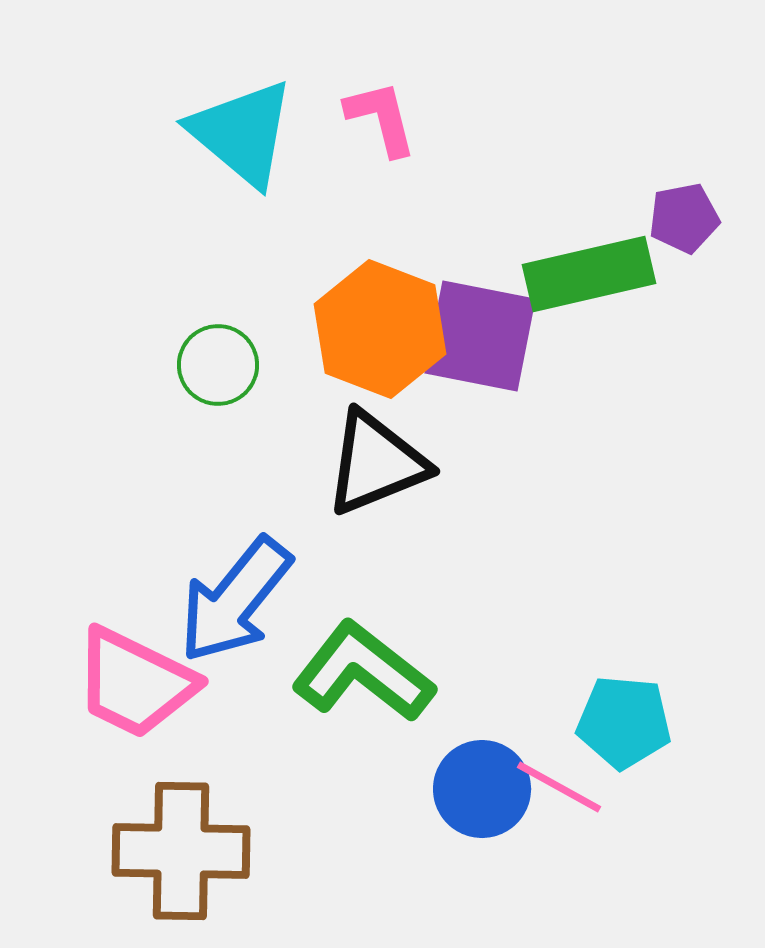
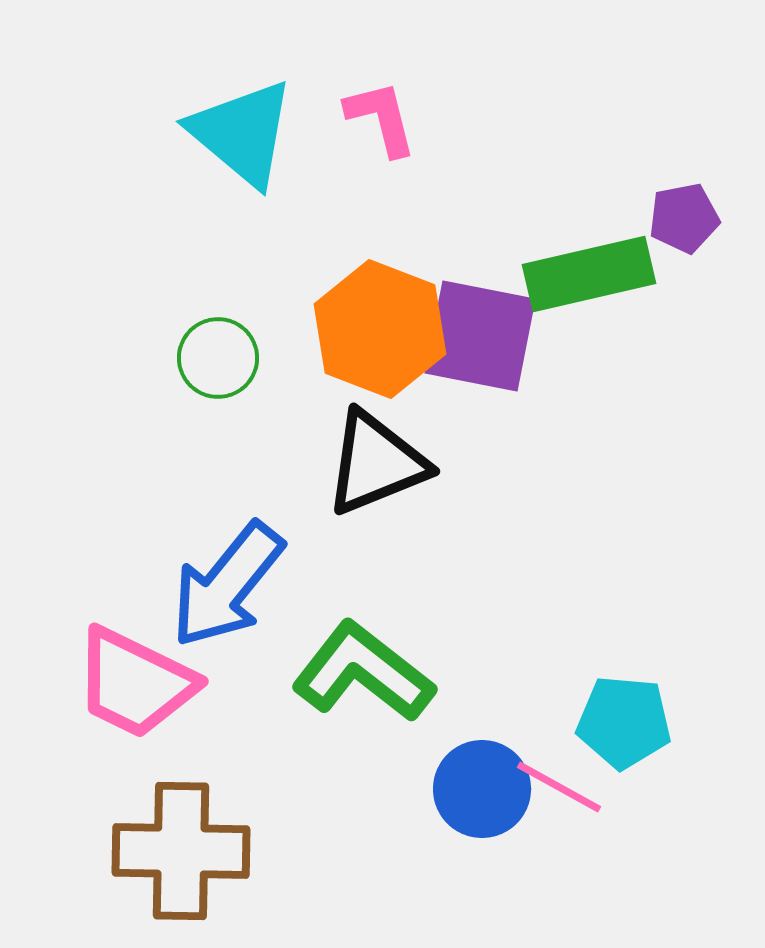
green circle: moved 7 px up
blue arrow: moved 8 px left, 15 px up
